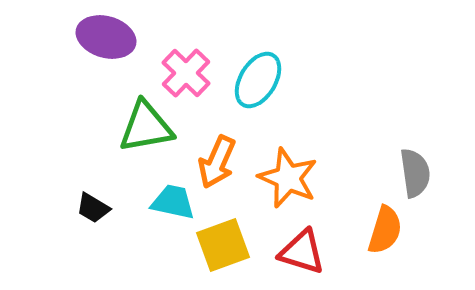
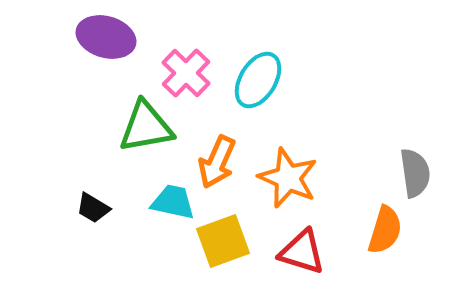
yellow square: moved 4 px up
